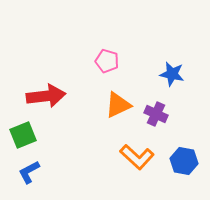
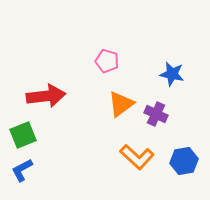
orange triangle: moved 3 px right, 1 px up; rotated 12 degrees counterclockwise
blue hexagon: rotated 20 degrees counterclockwise
blue L-shape: moved 7 px left, 2 px up
